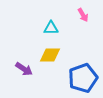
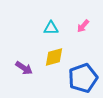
pink arrow: moved 11 px down; rotated 72 degrees clockwise
yellow diamond: moved 4 px right, 2 px down; rotated 15 degrees counterclockwise
purple arrow: moved 1 px up
